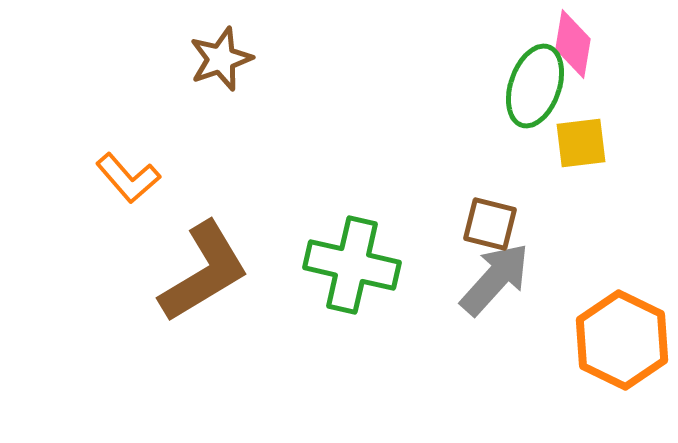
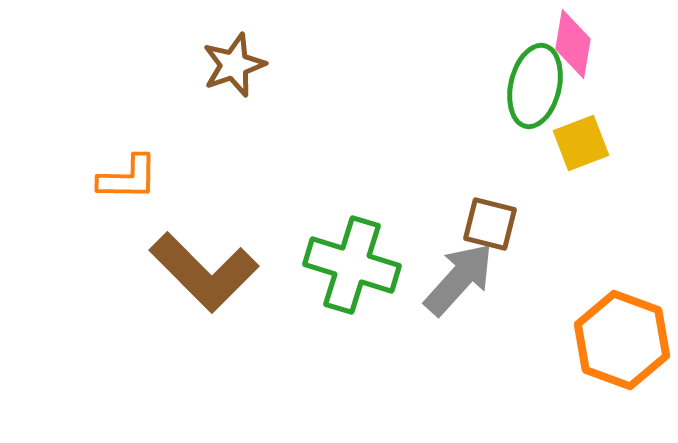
brown star: moved 13 px right, 6 px down
green ellipse: rotated 6 degrees counterclockwise
yellow square: rotated 14 degrees counterclockwise
orange L-shape: rotated 48 degrees counterclockwise
green cross: rotated 4 degrees clockwise
brown L-shape: rotated 76 degrees clockwise
gray arrow: moved 36 px left
orange hexagon: rotated 6 degrees counterclockwise
